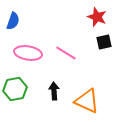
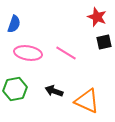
blue semicircle: moved 1 px right, 3 px down
black arrow: rotated 66 degrees counterclockwise
